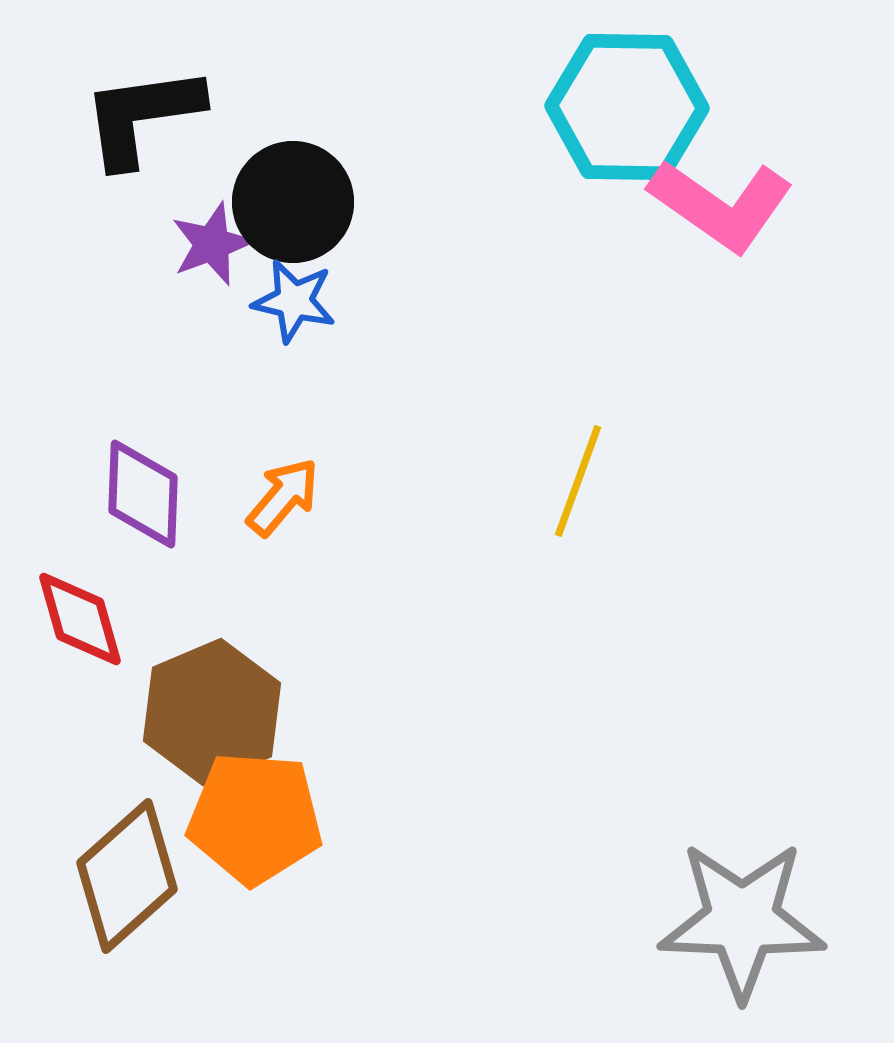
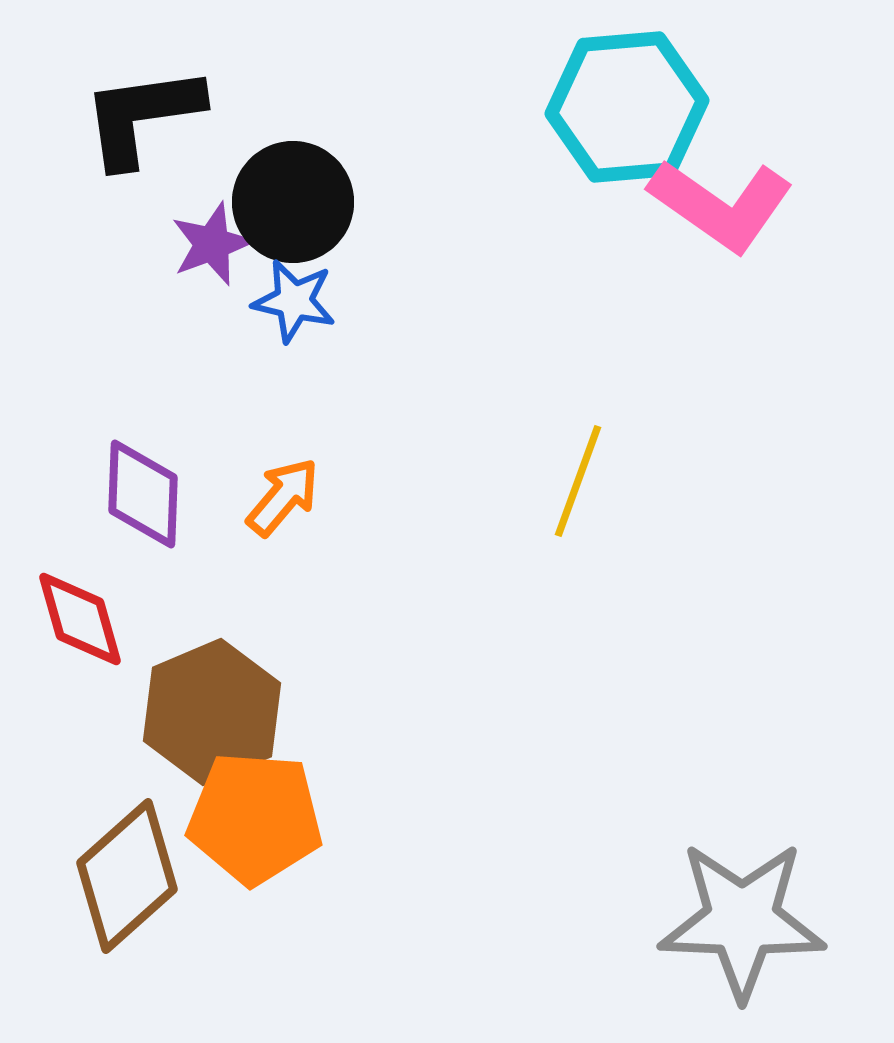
cyan hexagon: rotated 6 degrees counterclockwise
